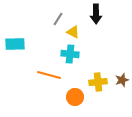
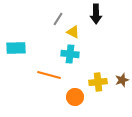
cyan rectangle: moved 1 px right, 4 px down
